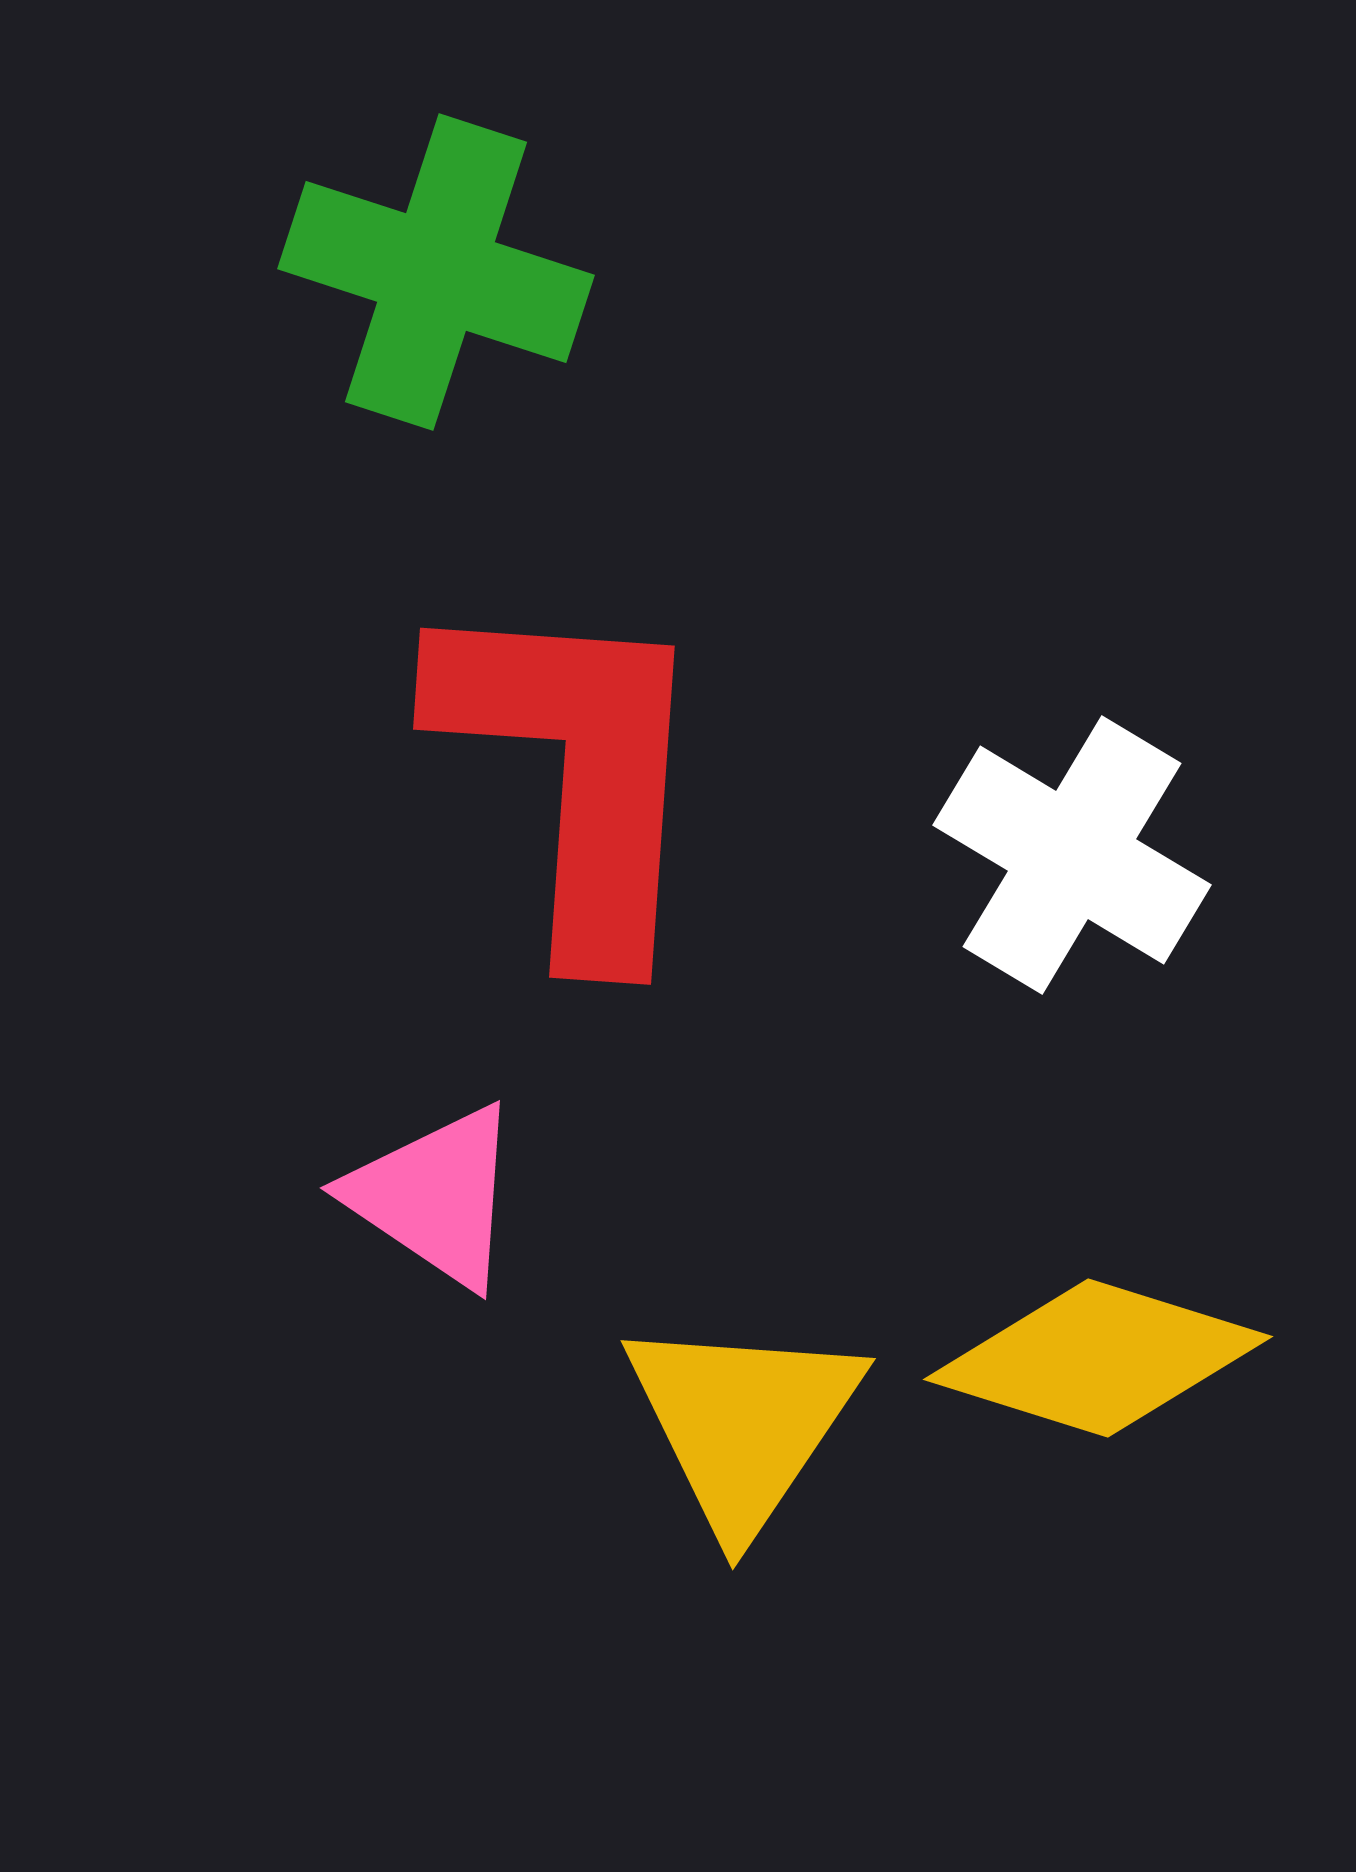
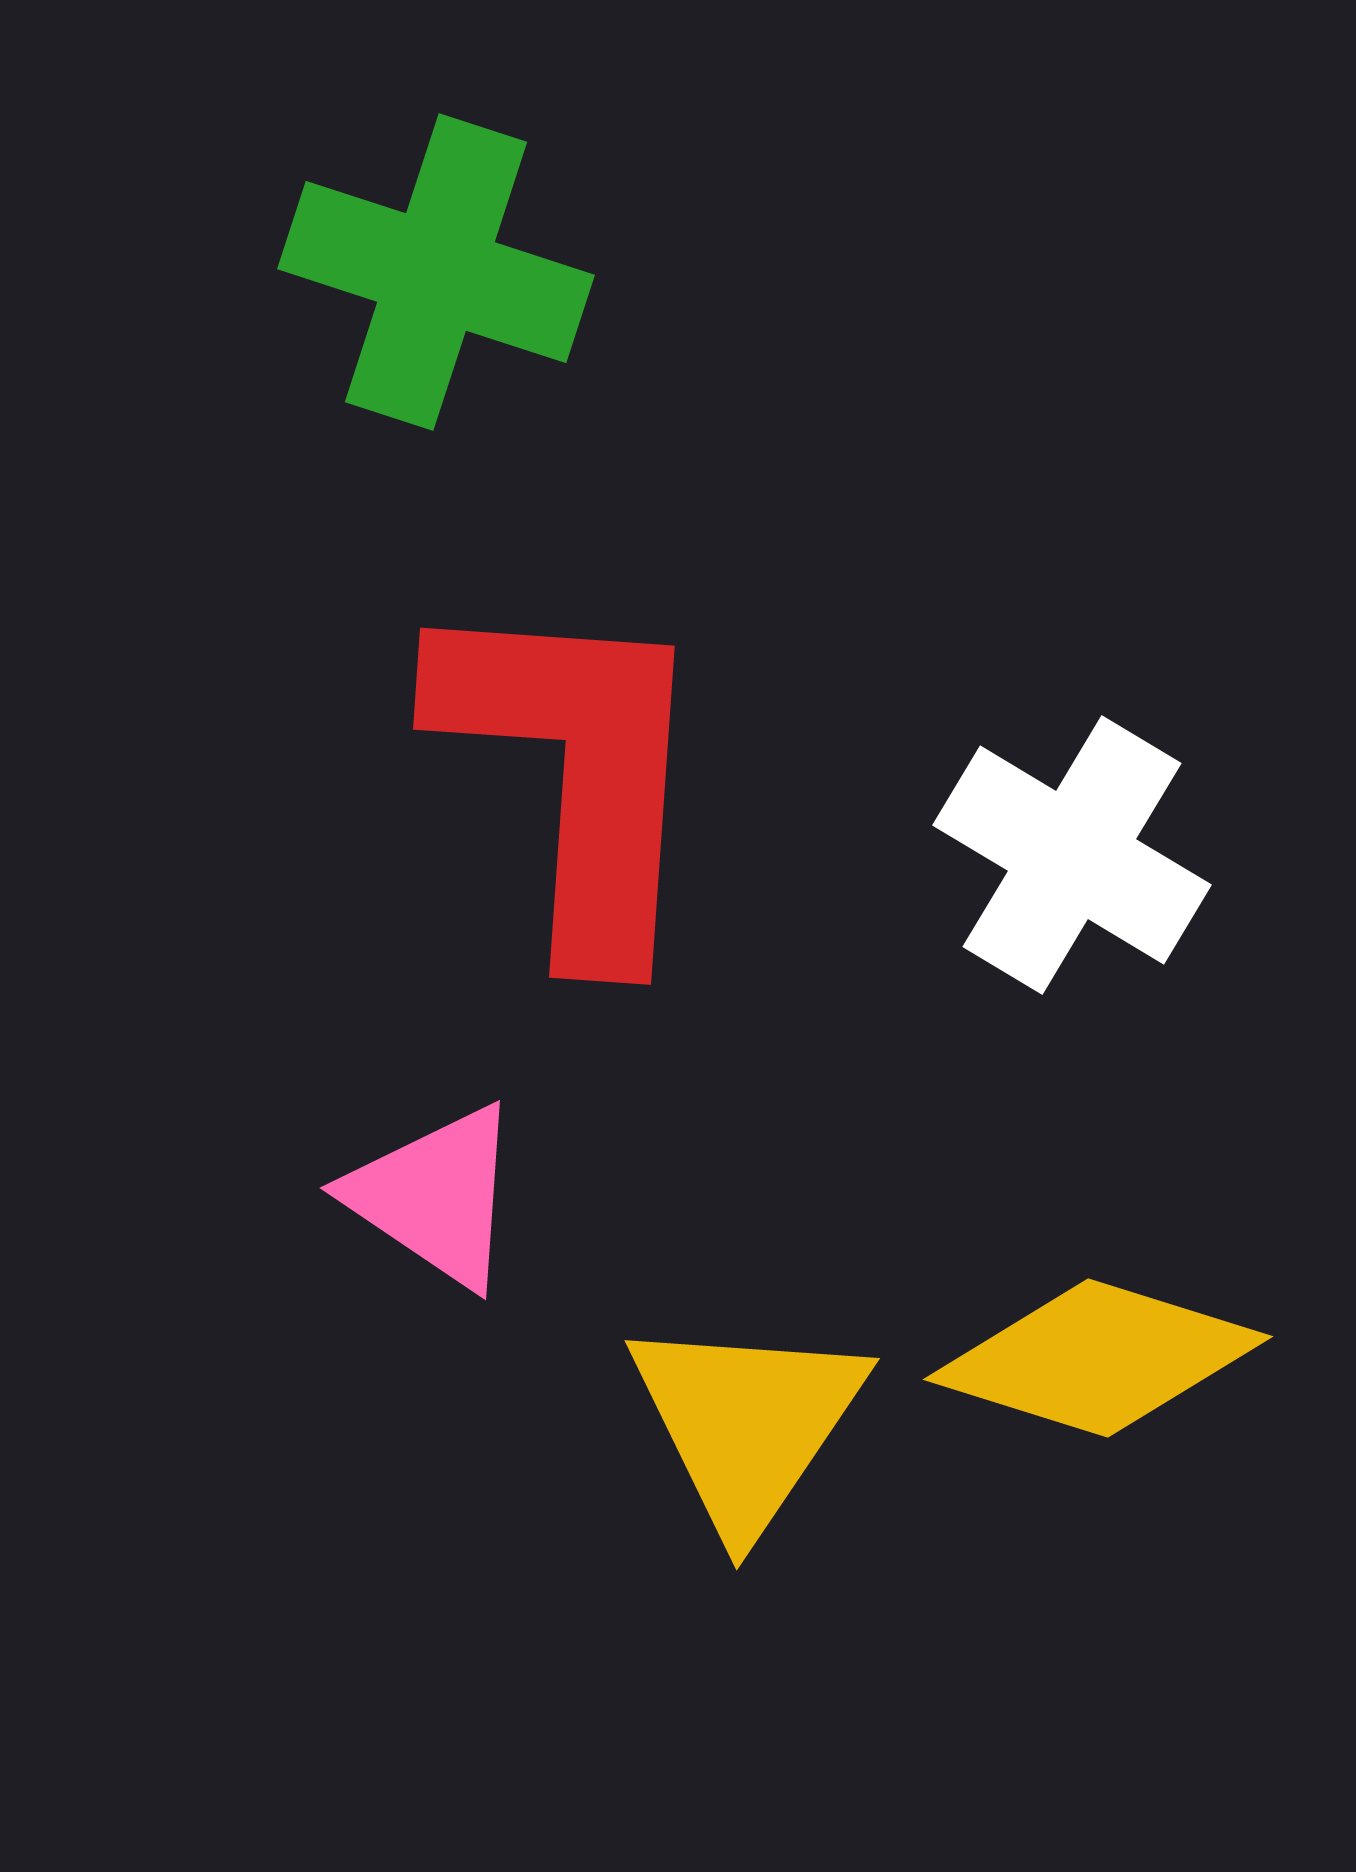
yellow triangle: moved 4 px right
